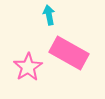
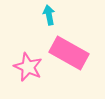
pink star: rotated 16 degrees counterclockwise
